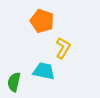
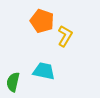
yellow L-shape: moved 2 px right, 12 px up
green semicircle: moved 1 px left
